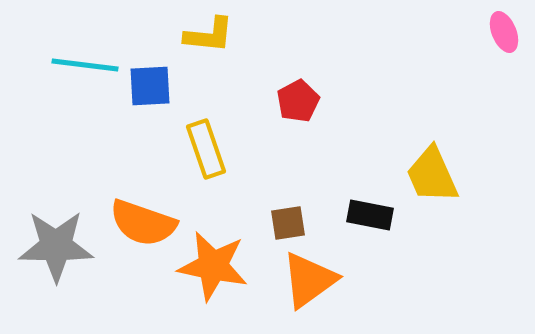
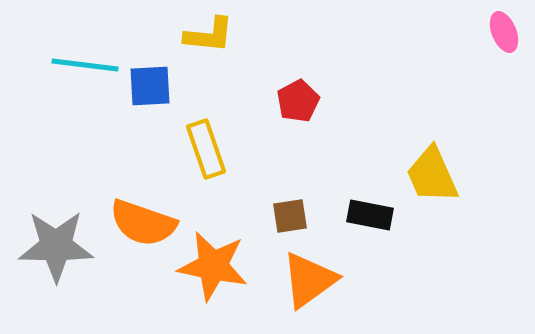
brown square: moved 2 px right, 7 px up
